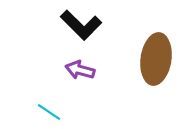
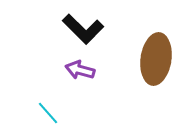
black L-shape: moved 2 px right, 4 px down
cyan line: moved 1 px left, 1 px down; rotated 15 degrees clockwise
